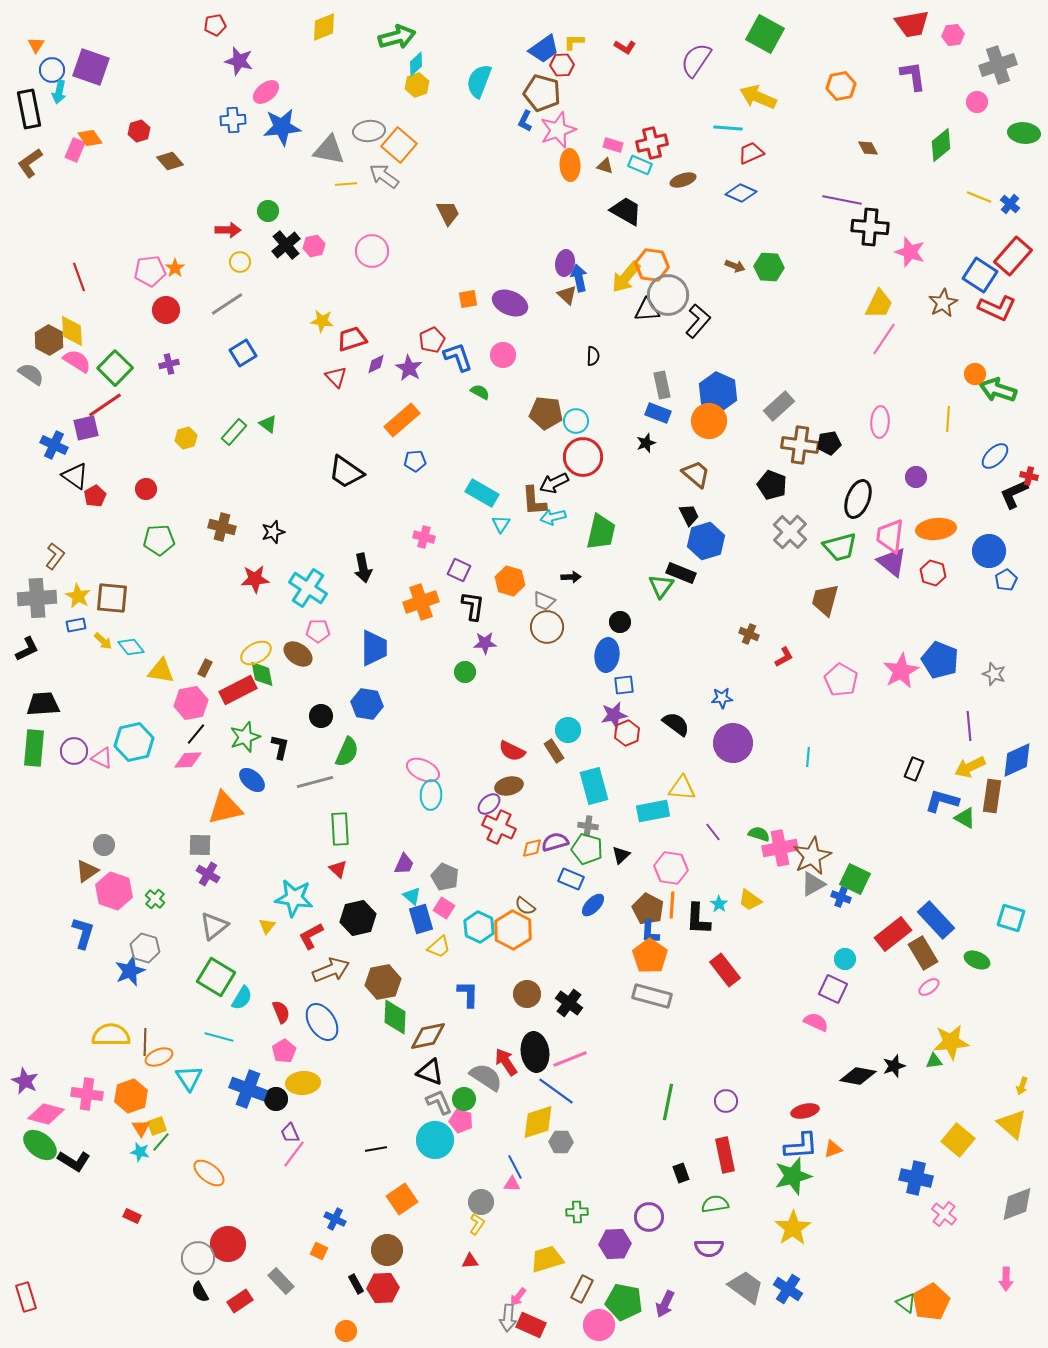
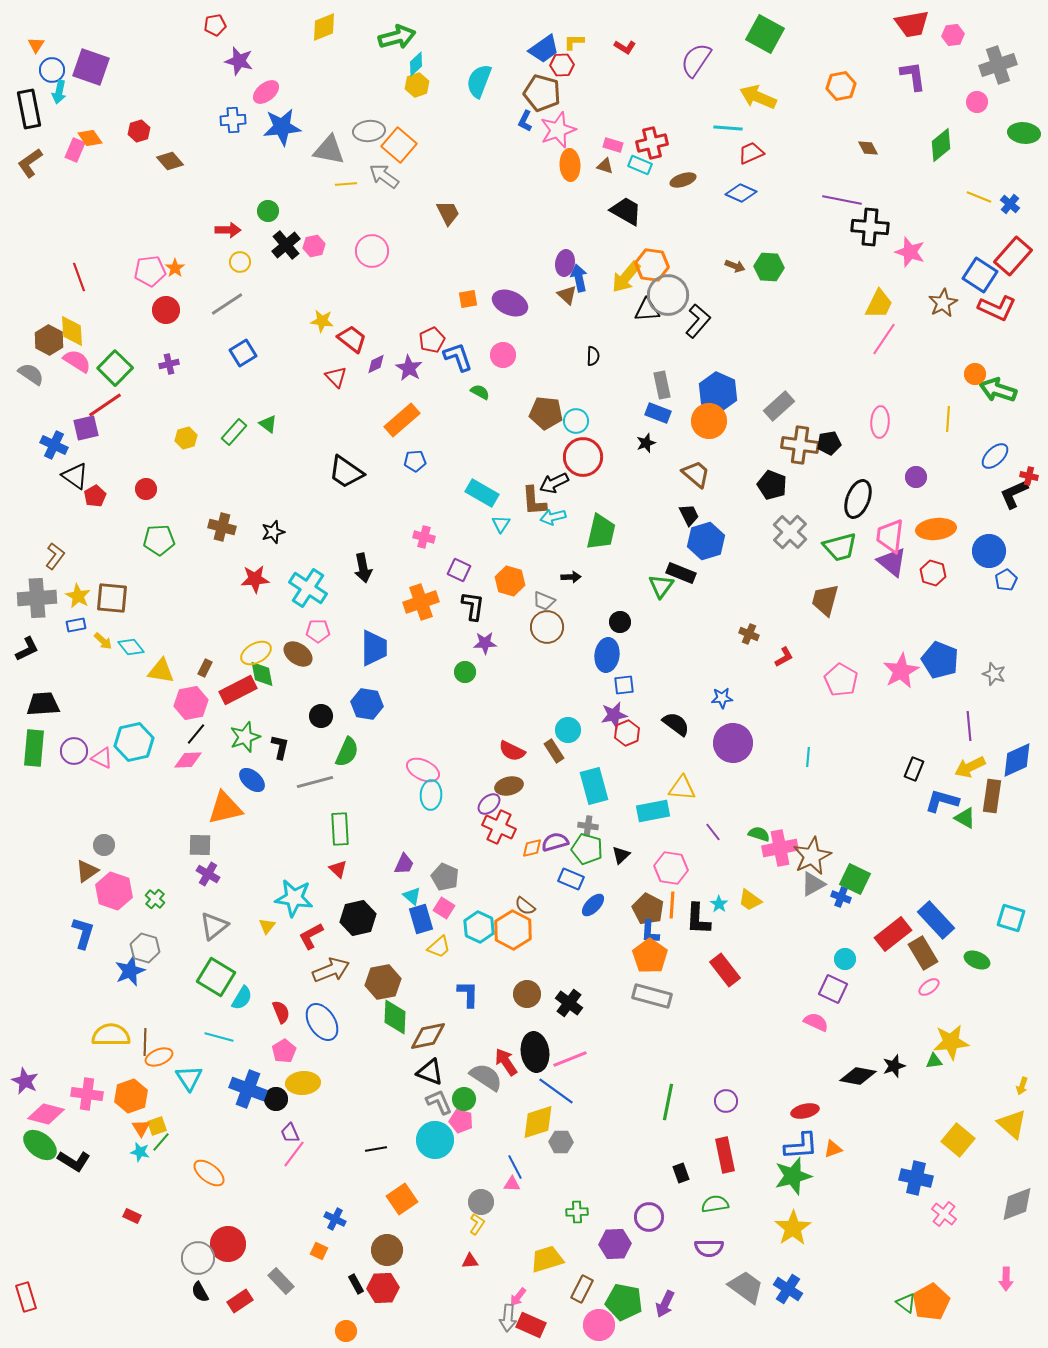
red trapezoid at (352, 339): rotated 56 degrees clockwise
